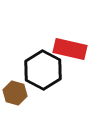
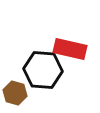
black hexagon: rotated 24 degrees counterclockwise
